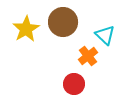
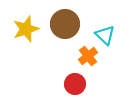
brown circle: moved 2 px right, 2 px down
yellow star: rotated 12 degrees clockwise
red circle: moved 1 px right
